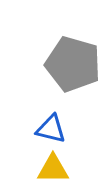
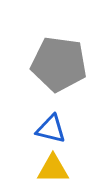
gray pentagon: moved 14 px left; rotated 8 degrees counterclockwise
